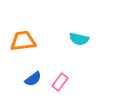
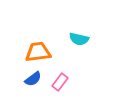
orange trapezoid: moved 15 px right, 11 px down
